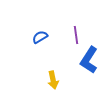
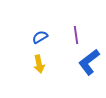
blue L-shape: moved 2 px down; rotated 20 degrees clockwise
yellow arrow: moved 14 px left, 16 px up
